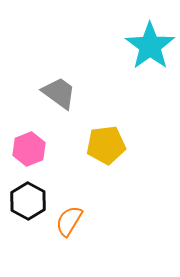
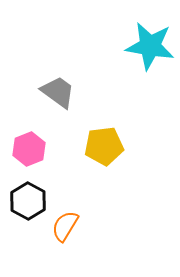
cyan star: rotated 27 degrees counterclockwise
gray trapezoid: moved 1 px left, 1 px up
yellow pentagon: moved 2 px left, 1 px down
orange semicircle: moved 4 px left, 5 px down
